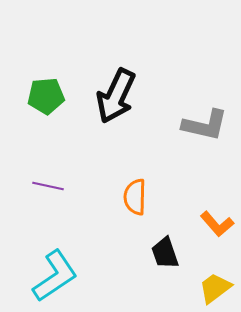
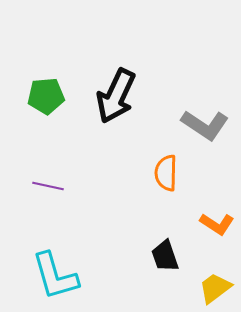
gray L-shape: rotated 21 degrees clockwise
orange semicircle: moved 31 px right, 24 px up
orange L-shape: rotated 16 degrees counterclockwise
black trapezoid: moved 3 px down
cyan L-shape: rotated 108 degrees clockwise
